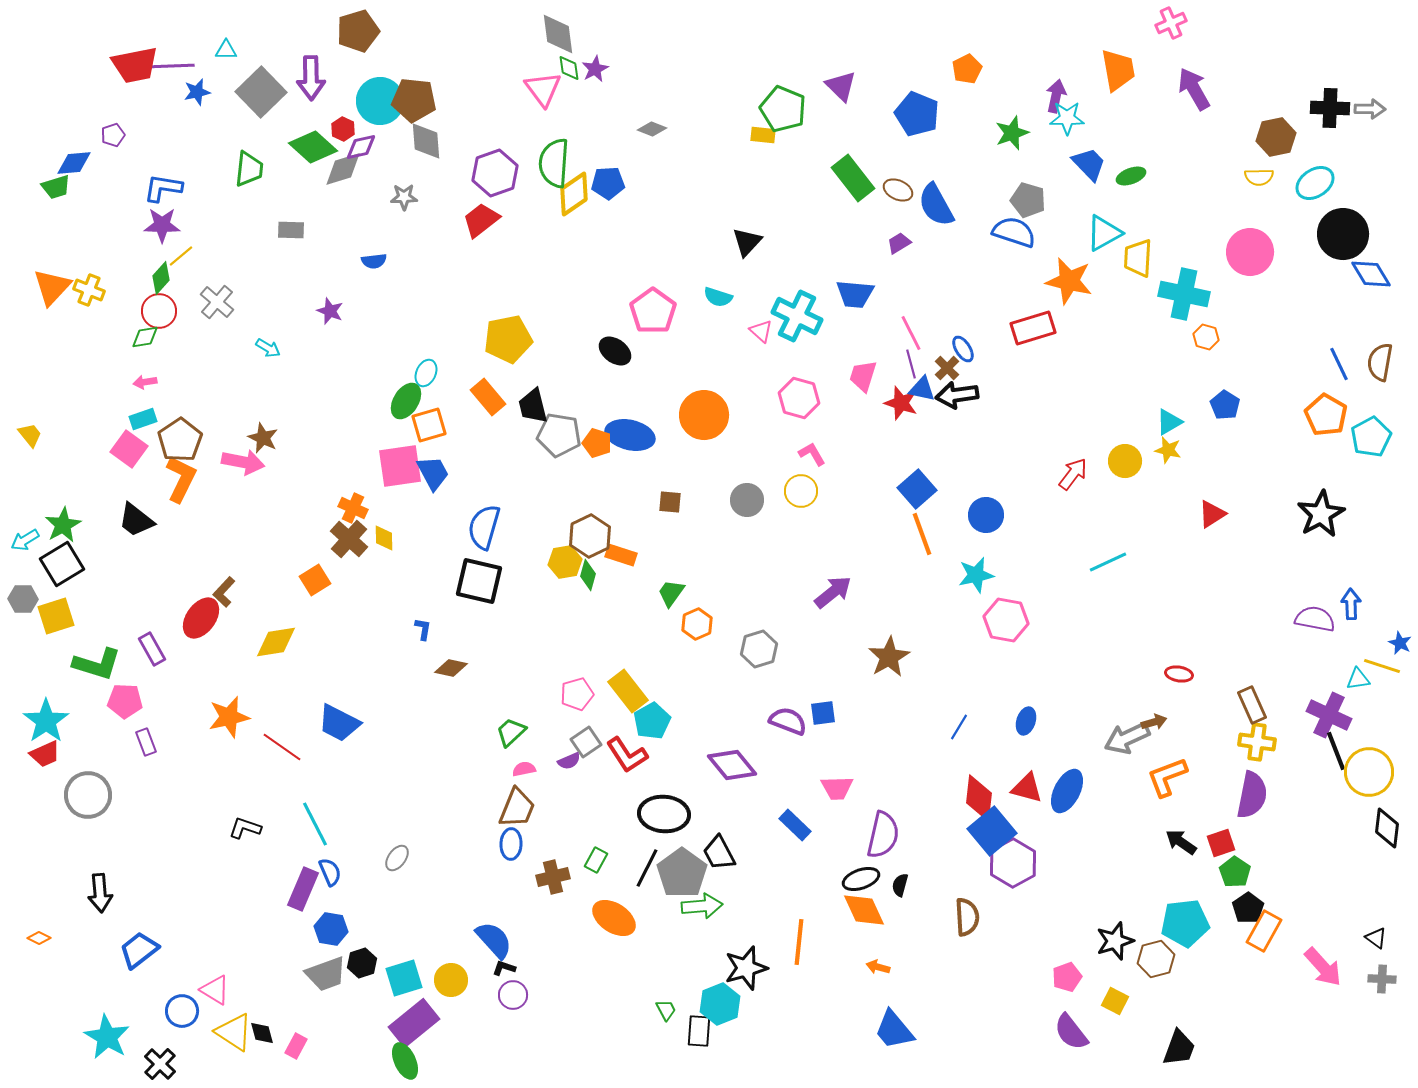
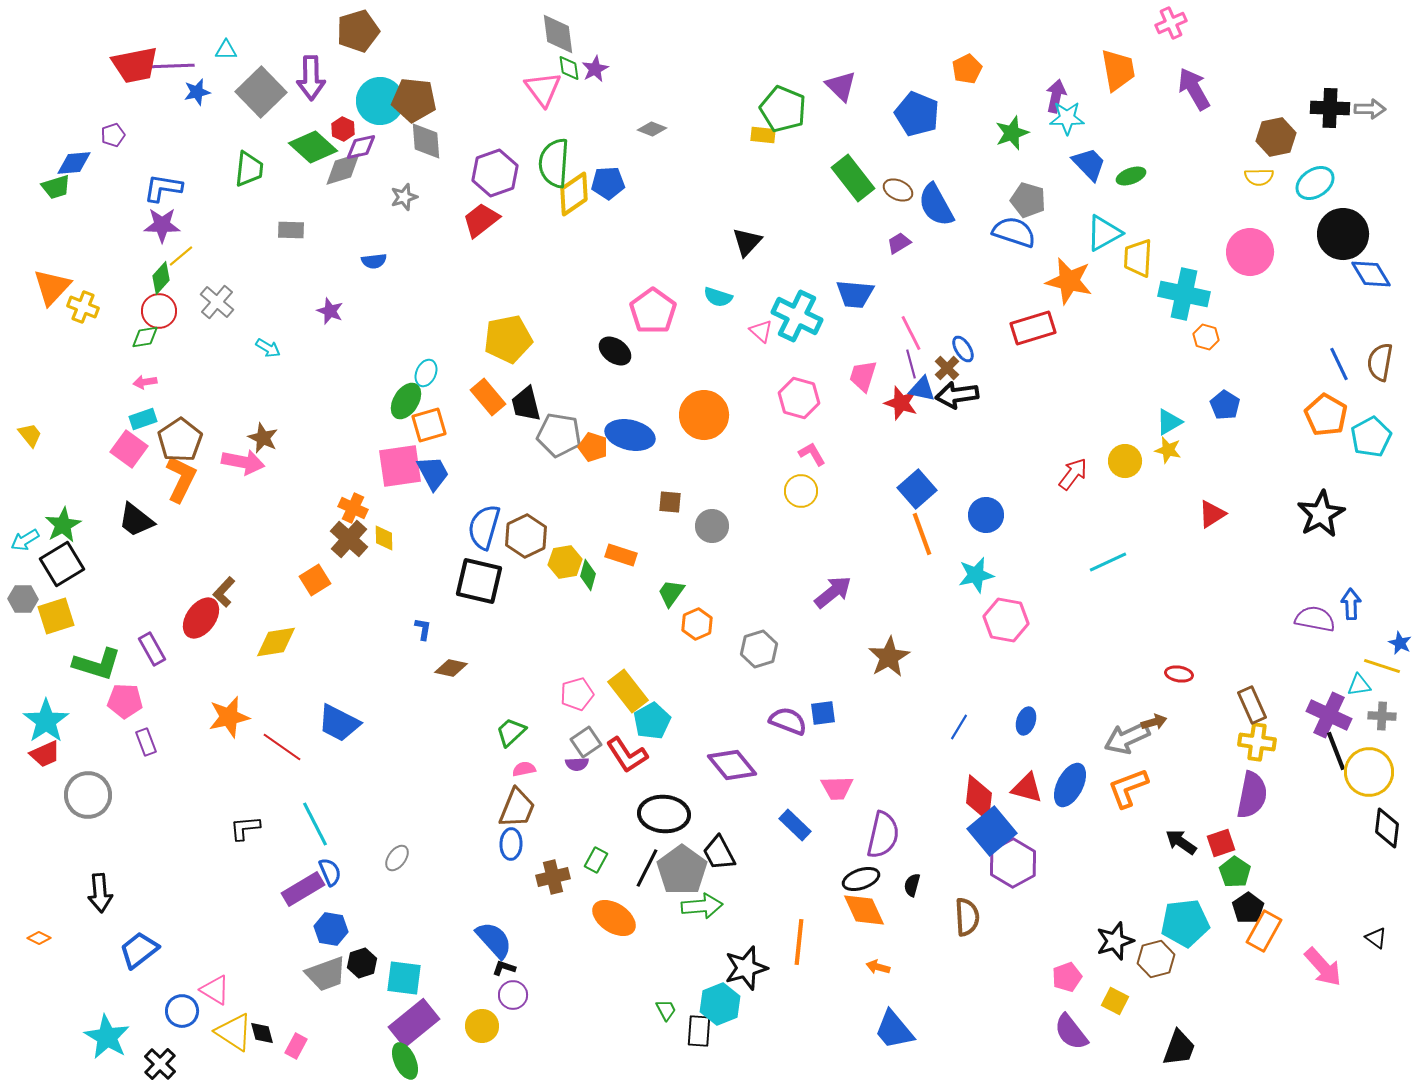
gray star at (404, 197): rotated 16 degrees counterclockwise
yellow cross at (89, 290): moved 6 px left, 17 px down
black trapezoid at (533, 406): moved 7 px left, 2 px up
orange pentagon at (597, 443): moved 4 px left, 4 px down
gray circle at (747, 500): moved 35 px left, 26 px down
brown hexagon at (590, 536): moved 64 px left
cyan triangle at (1358, 679): moved 1 px right, 6 px down
purple semicircle at (569, 761): moved 8 px right, 3 px down; rotated 20 degrees clockwise
orange L-shape at (1167, 777): moved 39 px left, 11 px down
blue ellipse at (1067, 791): moved 3 px right, 6 px up
black L-shape at (245, 828): rotated 24 degrees counterclockwise
gray pentagon at (682, 873): moved 3 px up
black semicircle at (900, 885): moved 12 px right
purple rectangle at (303, 889): rotated 36 degrees clockwise
cyan square at (404, 978): rotated 24 degrees clockwise
gray cross at (1382, 979): moved 263 px up
yellow circle at (451, 980): moved 31 px right, 46 px down
